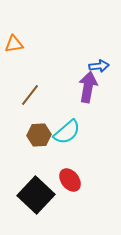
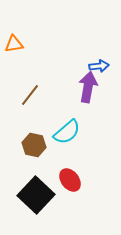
brown hexagon: moved 5 px left, 10 px down; rotated 15 degrees clockwise
